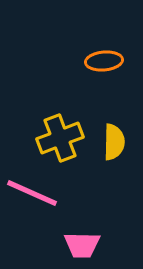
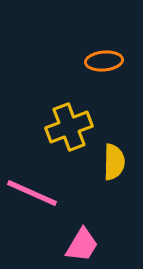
yellow cross: moved 9 px right, 11 px up
yellow semicircle: moved 20 px down
pink trapezoid: rotated 60 degrees counterclockwise
